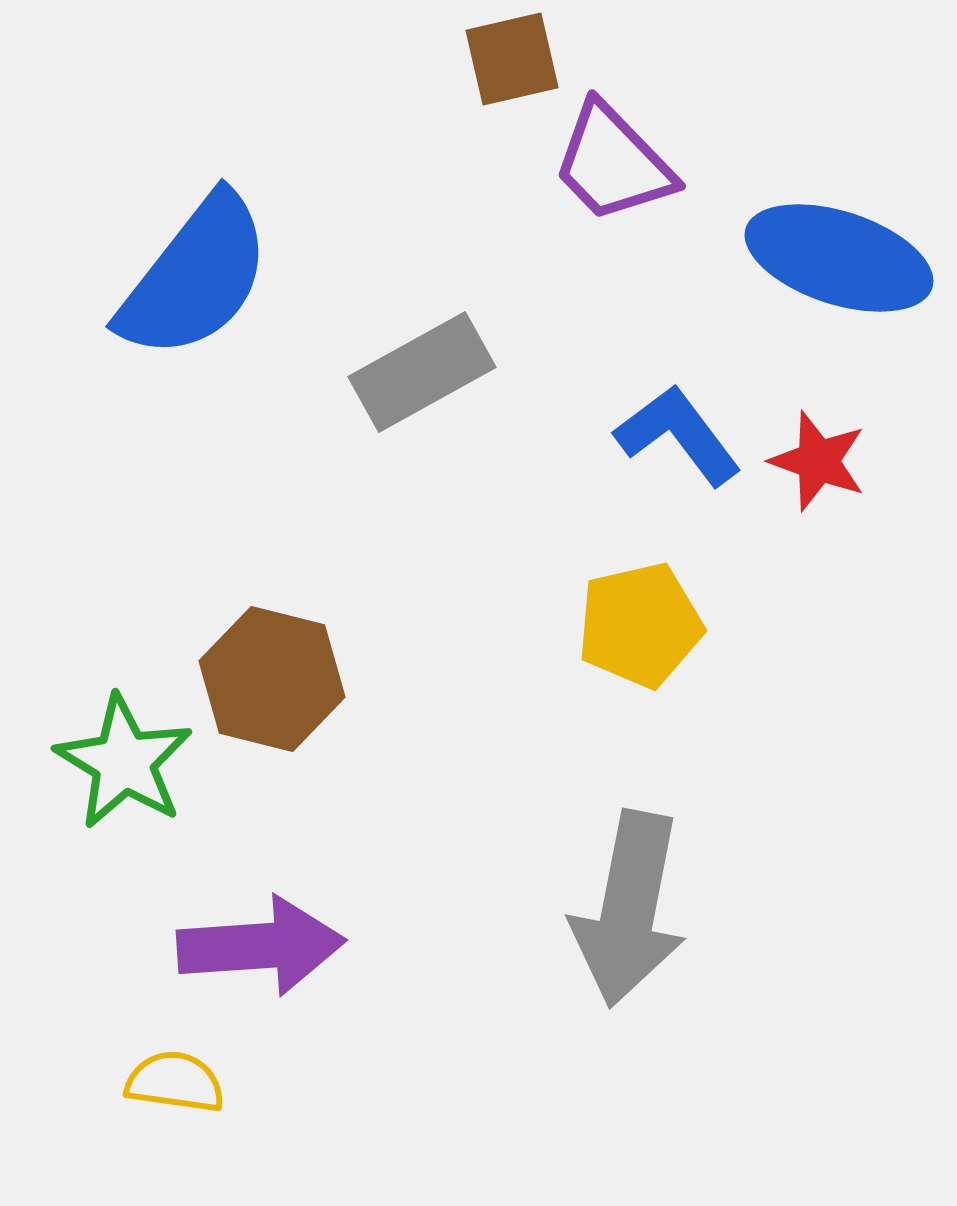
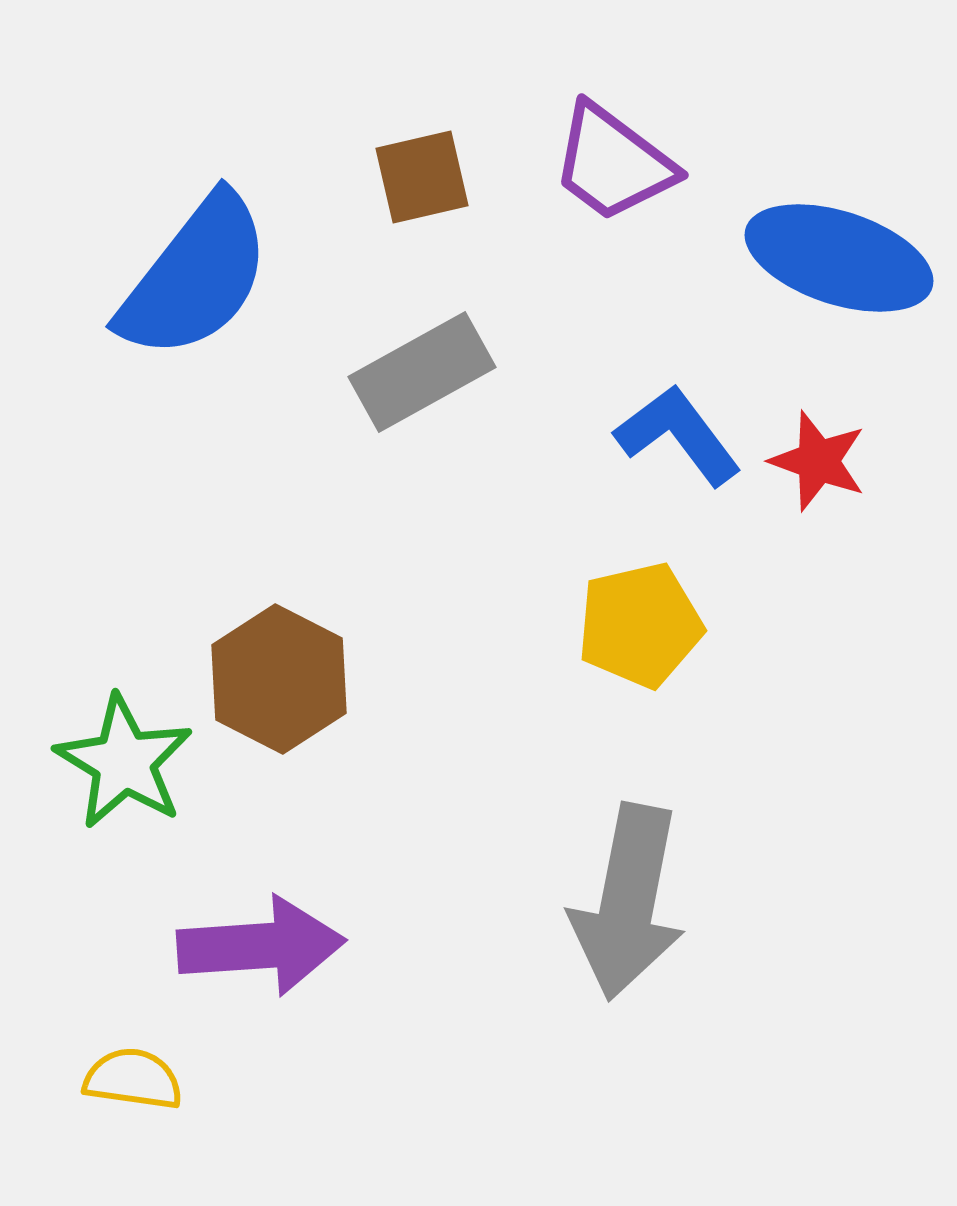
brown square: moved 90 px left, 118 px down
purple trapezoid: rotated 9 degrees counterclockwise
brown hexagon: moved 7 px right; rotated 13 degrees clockwise
gray arrow: moved 1 px left, 7 px up
yellow semicircle: moved 42 px left, 3 px up
